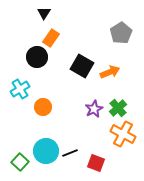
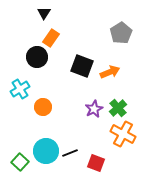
black square: rotated 10 degrees counterclockwise
